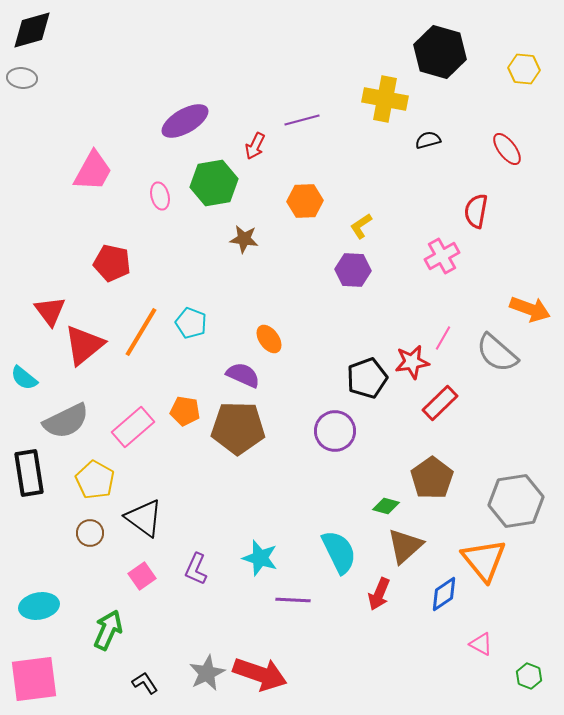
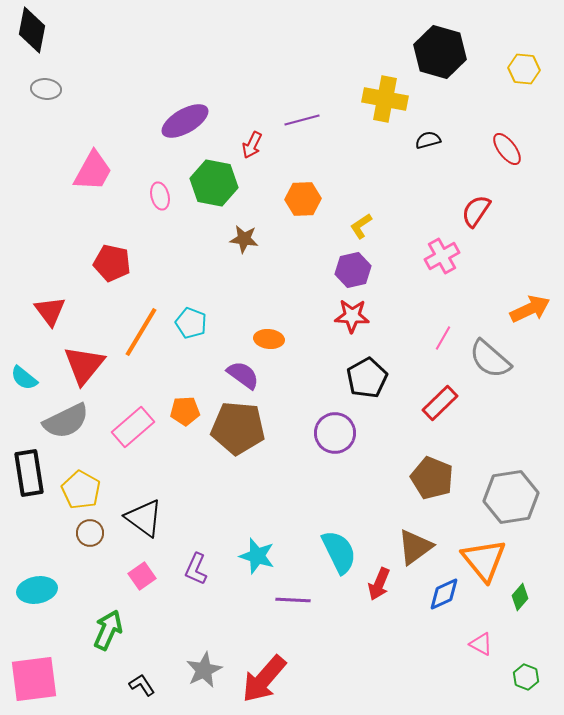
black diamond at (32, 30): rotated 63 degrees counterclockwise
gray ellipse at (22, 78): moved 24 px right, 11 px down
red arrow at (255, 146): moved 3 px left, 1 px up
green hexagon at (214, 183): rotated 21 degrees clockwise
orange hexagon at (305, 201): moved 2 px left, 2 px up
red semicircle at (476, 211): rotated 24 degrees clockwise
purple hexagon at (353, 270): rotated 16 degrees counterclockwise
orange arrow at (530, 309): rotated 45 degrees counterclockwise
orange ellipse at (269, 339): rotated 48 degrees counterclockwise
red triangle at (84, 345): moved 20 px down; rotated 12 degrees counterclockwise
gray semicircle at (497, 353): moved 7 px left, 6 px down
red star at (412, 362): moved 60 px left, 46 px up; rotated 12 degrees clockwise
purple semicircle at (243, 375): rotated 12 degrees clockwise
black pentagon at (367, 378): rotated 9 degrees counterclockwise
orange pentagon at (185, 411): rotated 12 degrees counterclockwise
brown pentagon at (238, 428): rotated 4 degrees clockwise
purple circle at (335, 431): moved 2 px down
brown pentagon at (432, 478): rotated 15 degrees counterclockwise
yellow pentagon at (95, 480): moved 14 px left, 10 px down
gray hexagon at (516, 501): moved 5 px left, 4 px up
green diamond at (386, 506): moved 134 px right, 91 px down; rotated 64 degrees counterclockwise
brown triangle at (405, 546): moved 10 px right, 1 px down; rotated 6 degrees clockwise
cyan star at (260, 558): moved 3 px left, 2 px up
red arrow at (379, 594): moved 10 px up
blue diamond at (444, 594): rotated 9 degrees clockwise
cyan ellipse at (39, 606): moved 2 px left, 16 px up
gray star at (207, 673): moved 3 px left, 3 px up
red arrow at (260, 674): moved 4 px right, 5 px down; rotated 112 degrees clockwise
green hexagon at (529, 676): moved 3 px left, 1 px down
black L-shape at (145, 683): moved 3 px left, 2 px down
